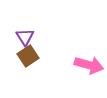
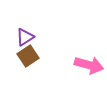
purple triangle: rotated 30 degrees clockwise
